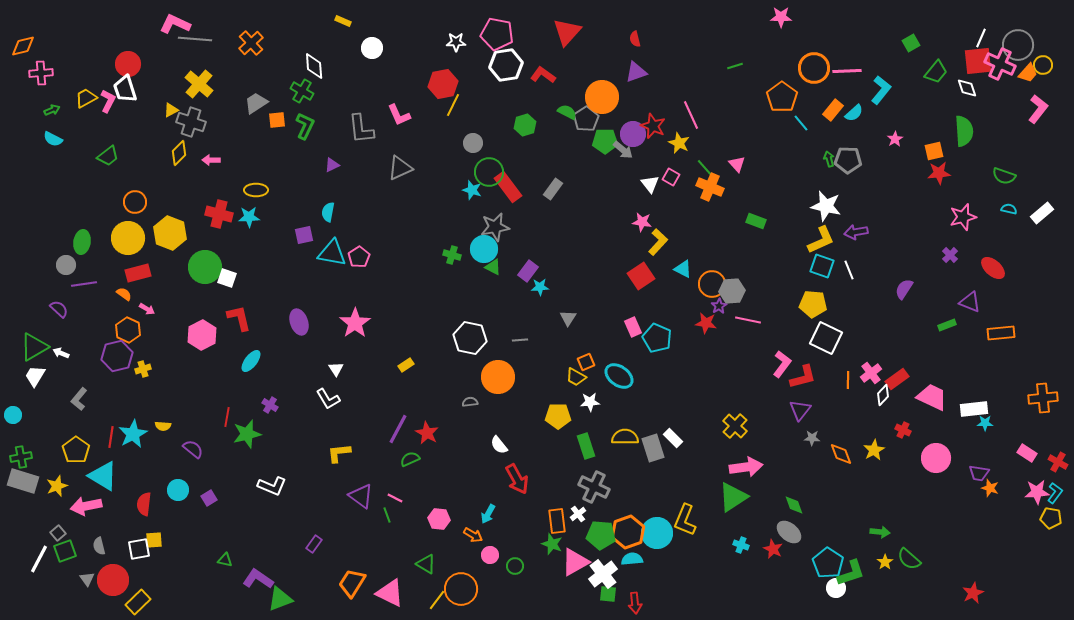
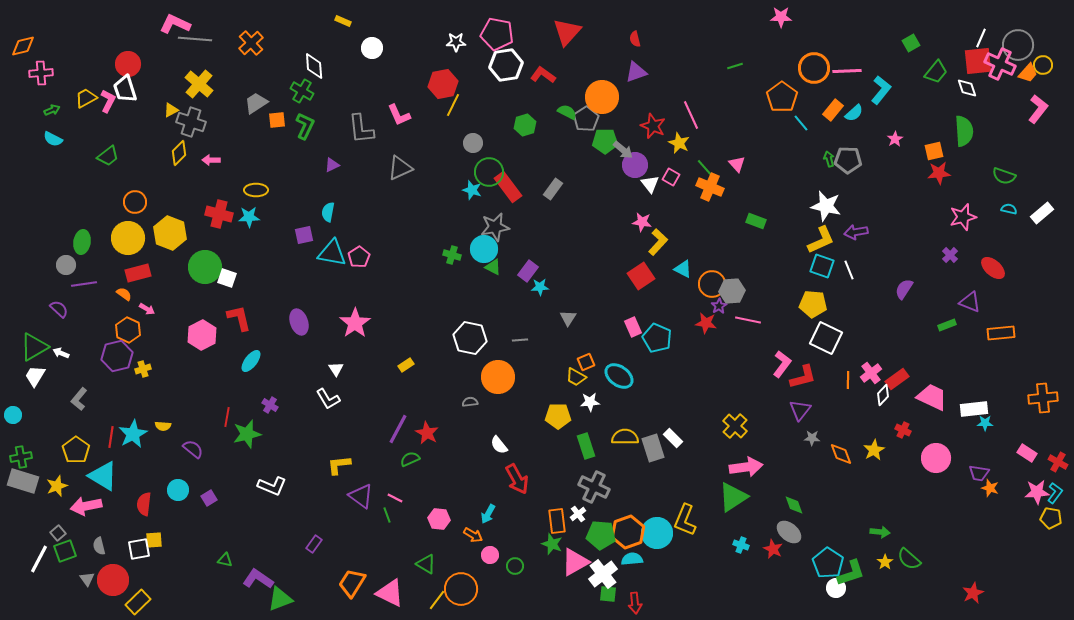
purple circle at (633, 134): moved 2 px right, 31 px down
yellow L-shape at (339, 453): moved 12 px down
